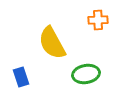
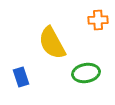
green ellipse: moved 1 px up
